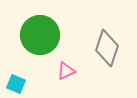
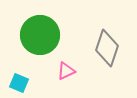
cyan square: moved 3 px right, 1 px up
